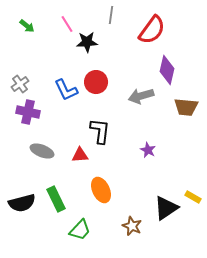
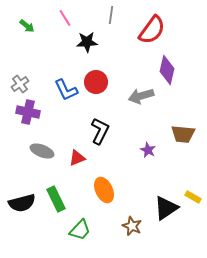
pink line: moved 2 px left, 6 px up
brown trapezoid: moved 3 px left, 27 px down
black L-shape: rotated 20 degrees clockwise
red triangle: moved 3 px left, 3 px down; rotated 18 degrees counterclockwise
orange ellipse: moved 3 px right
